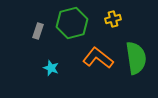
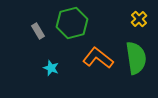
yellow cross: moved 26 px right; rotated 28 degrees counterclockwise
gray rectangle: rotated 49 degrees counterclockwise
